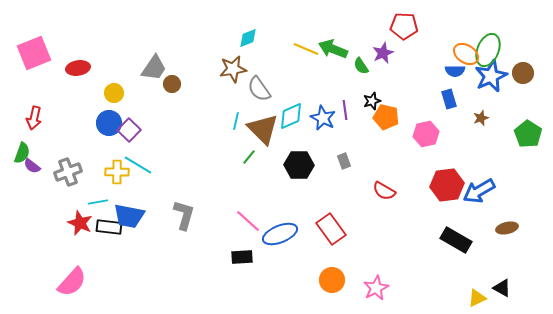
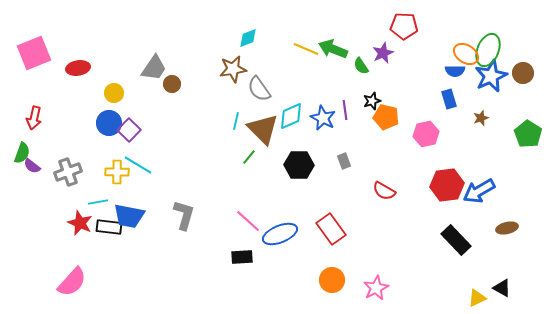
black rectangle at (456, 240): rotated 16 degrees clockwise
